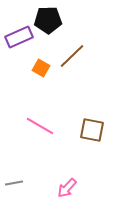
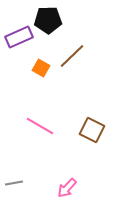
brown square: rotated 15 degrees clockwise
